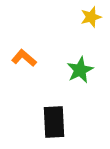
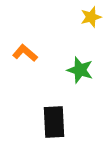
orange L-shape: moved 1 px right, 5 px up
green star: rotated 28 degrees counterclockwise
